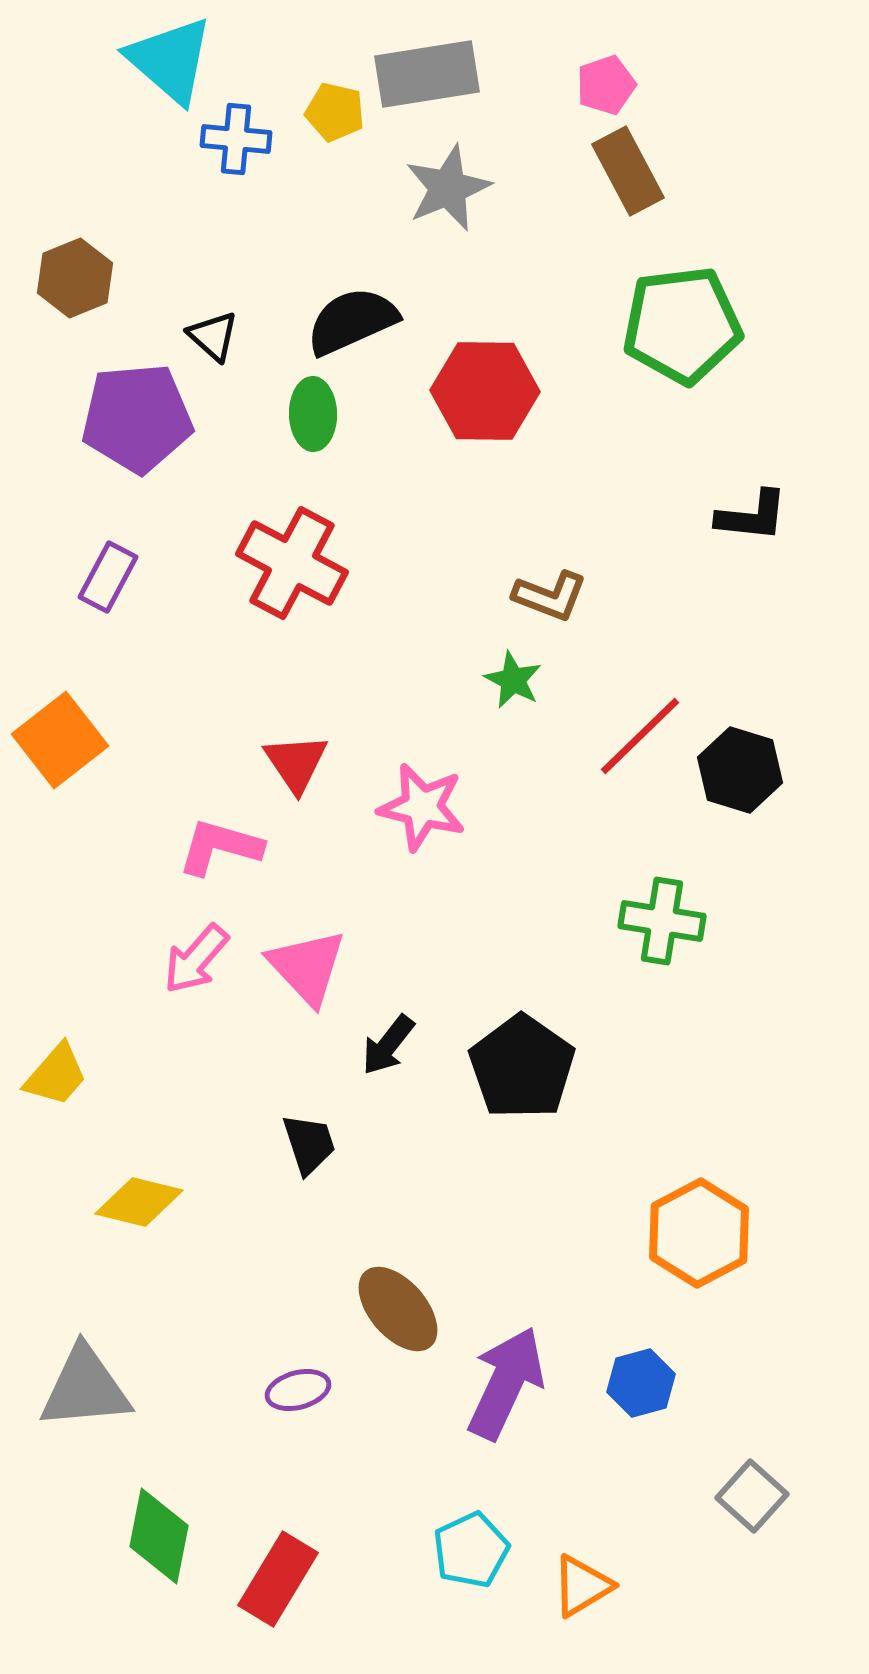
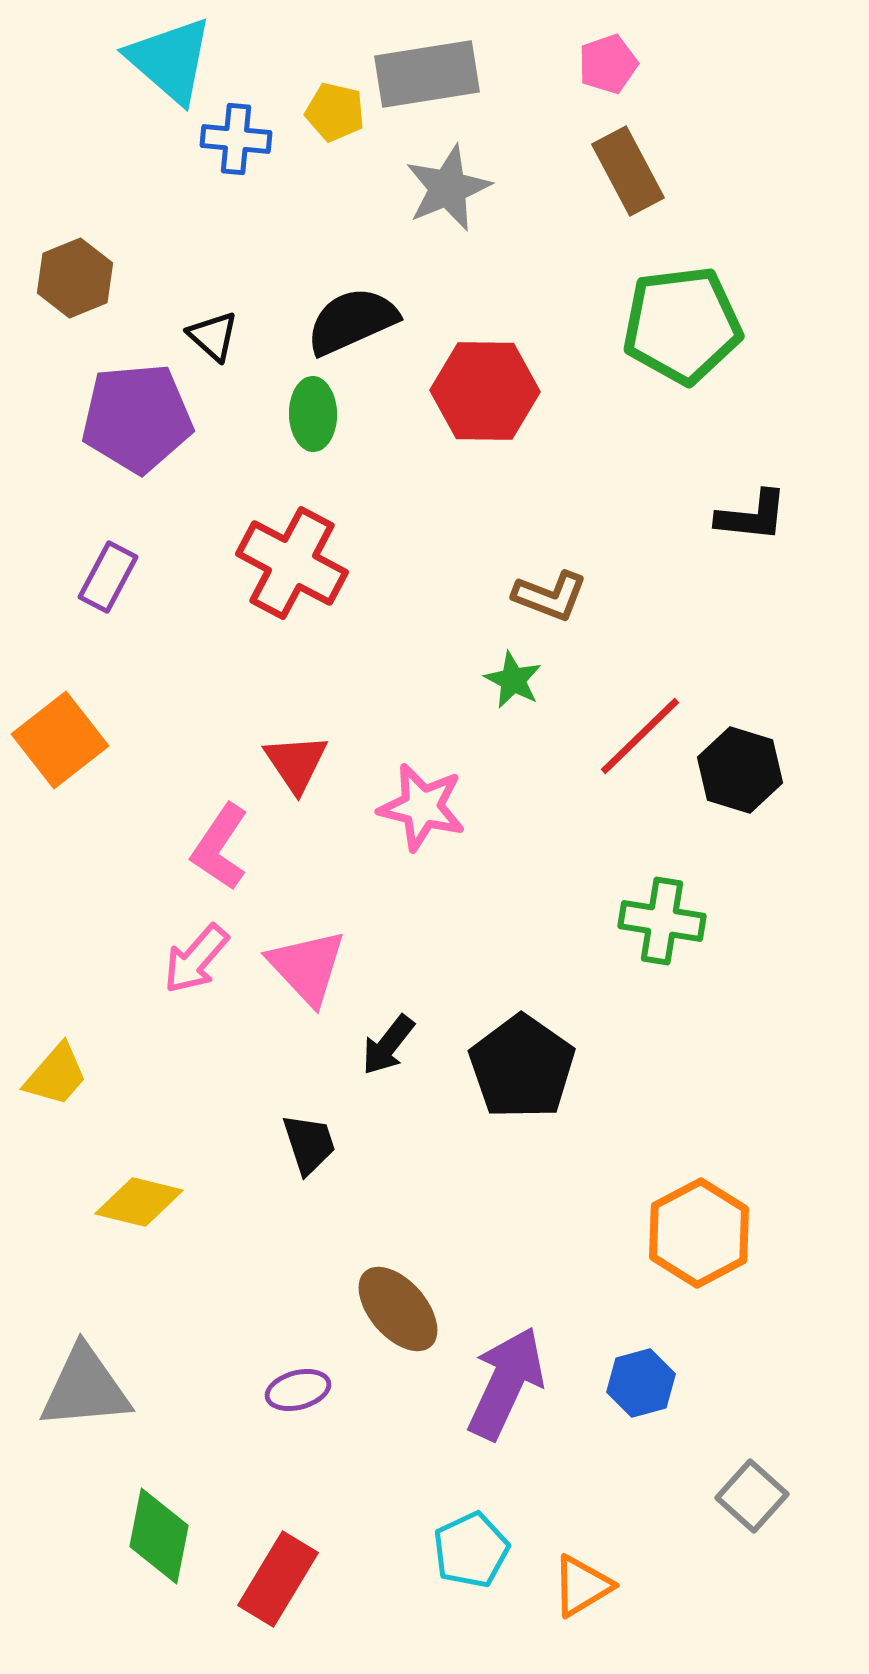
pink pentagon at (606, 85): moved 2 px right, 21 px up
pink L-shape at (220, 847): rotated 72 degrees counterclockwise
